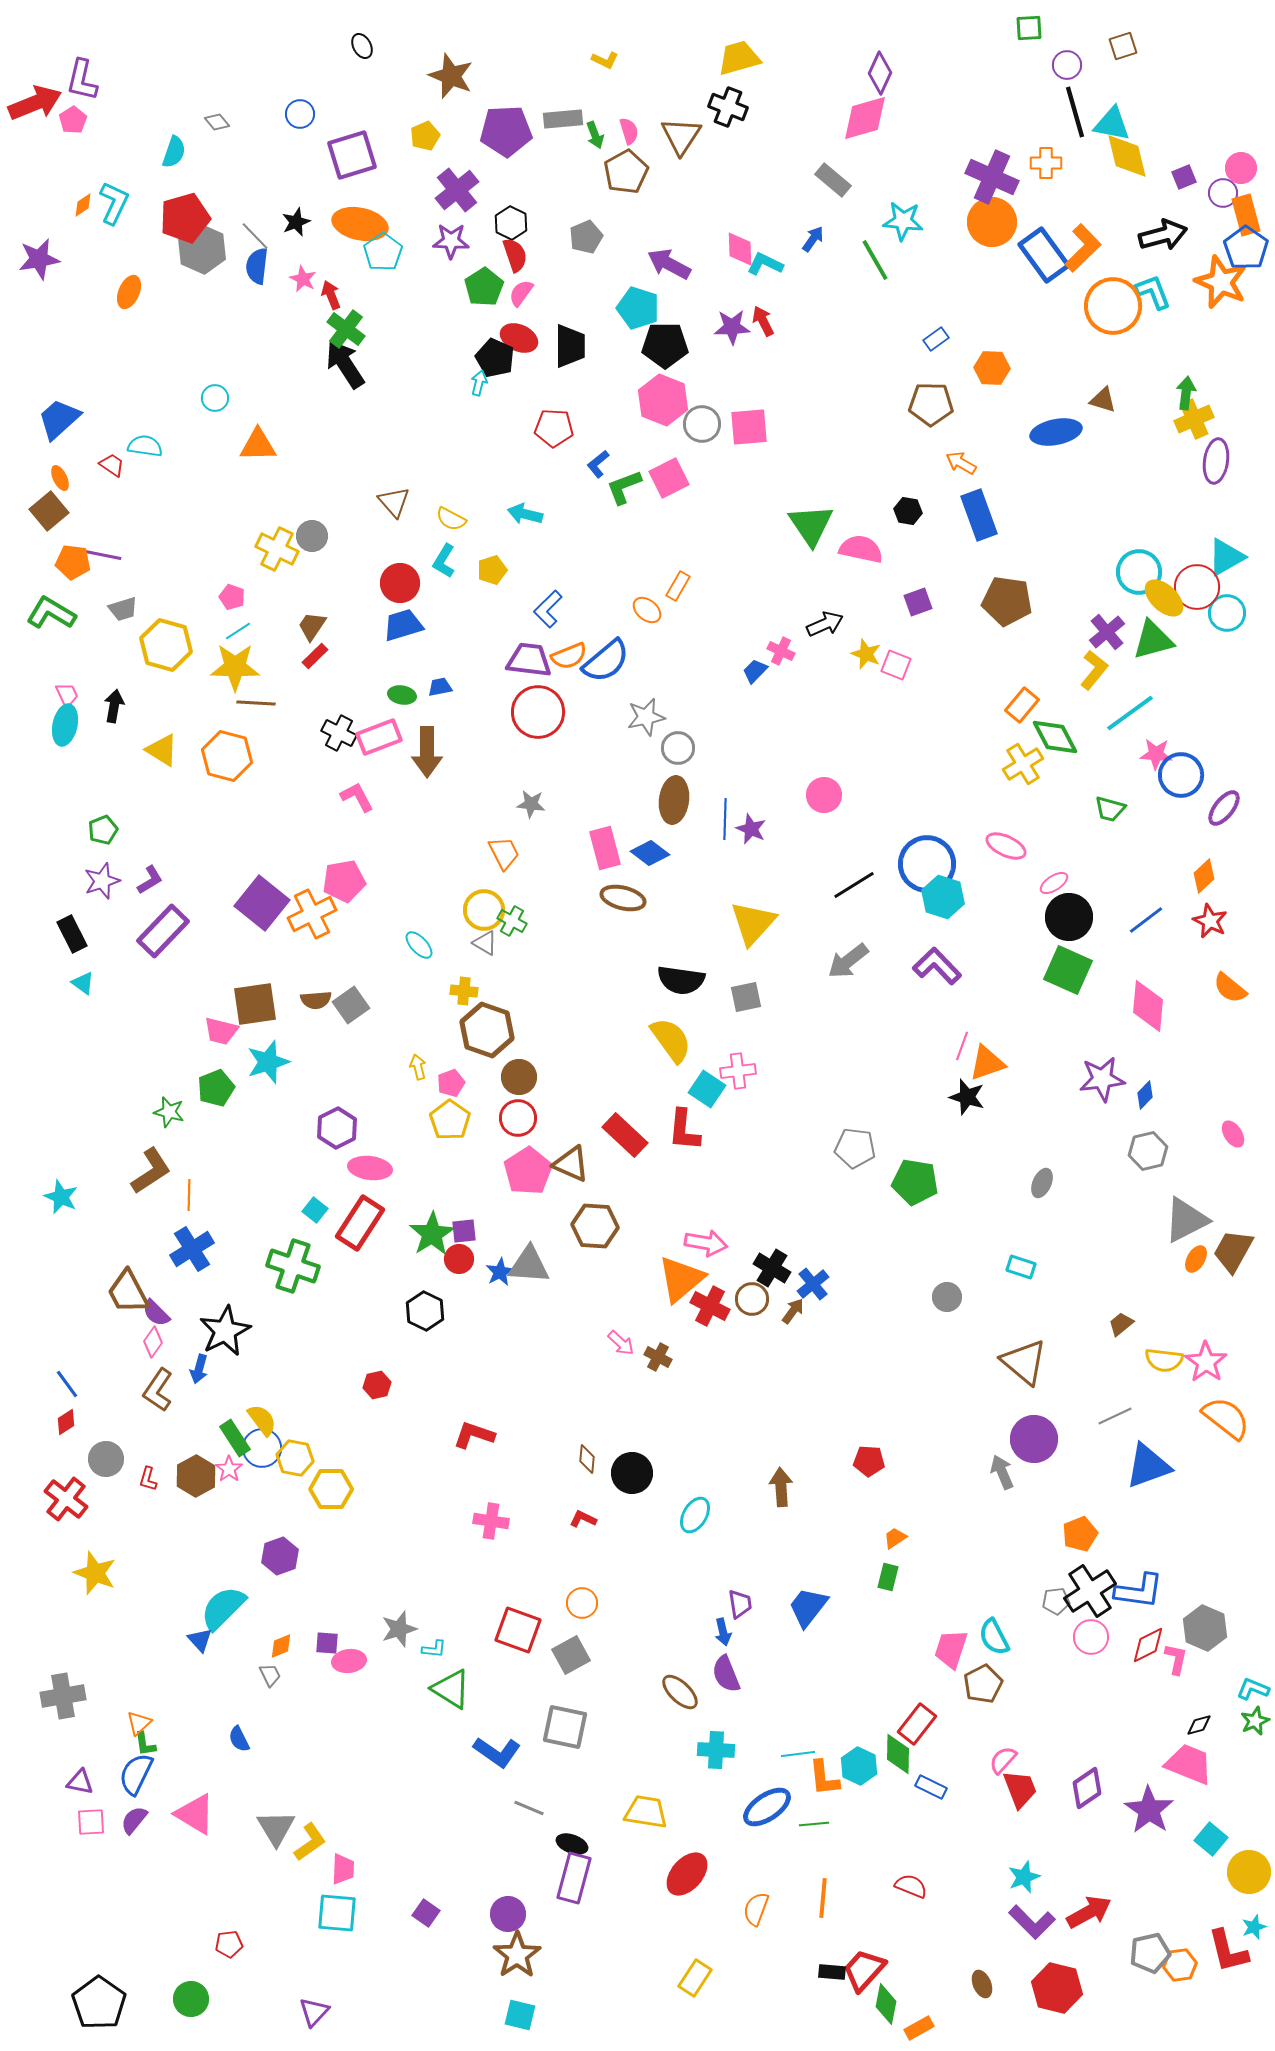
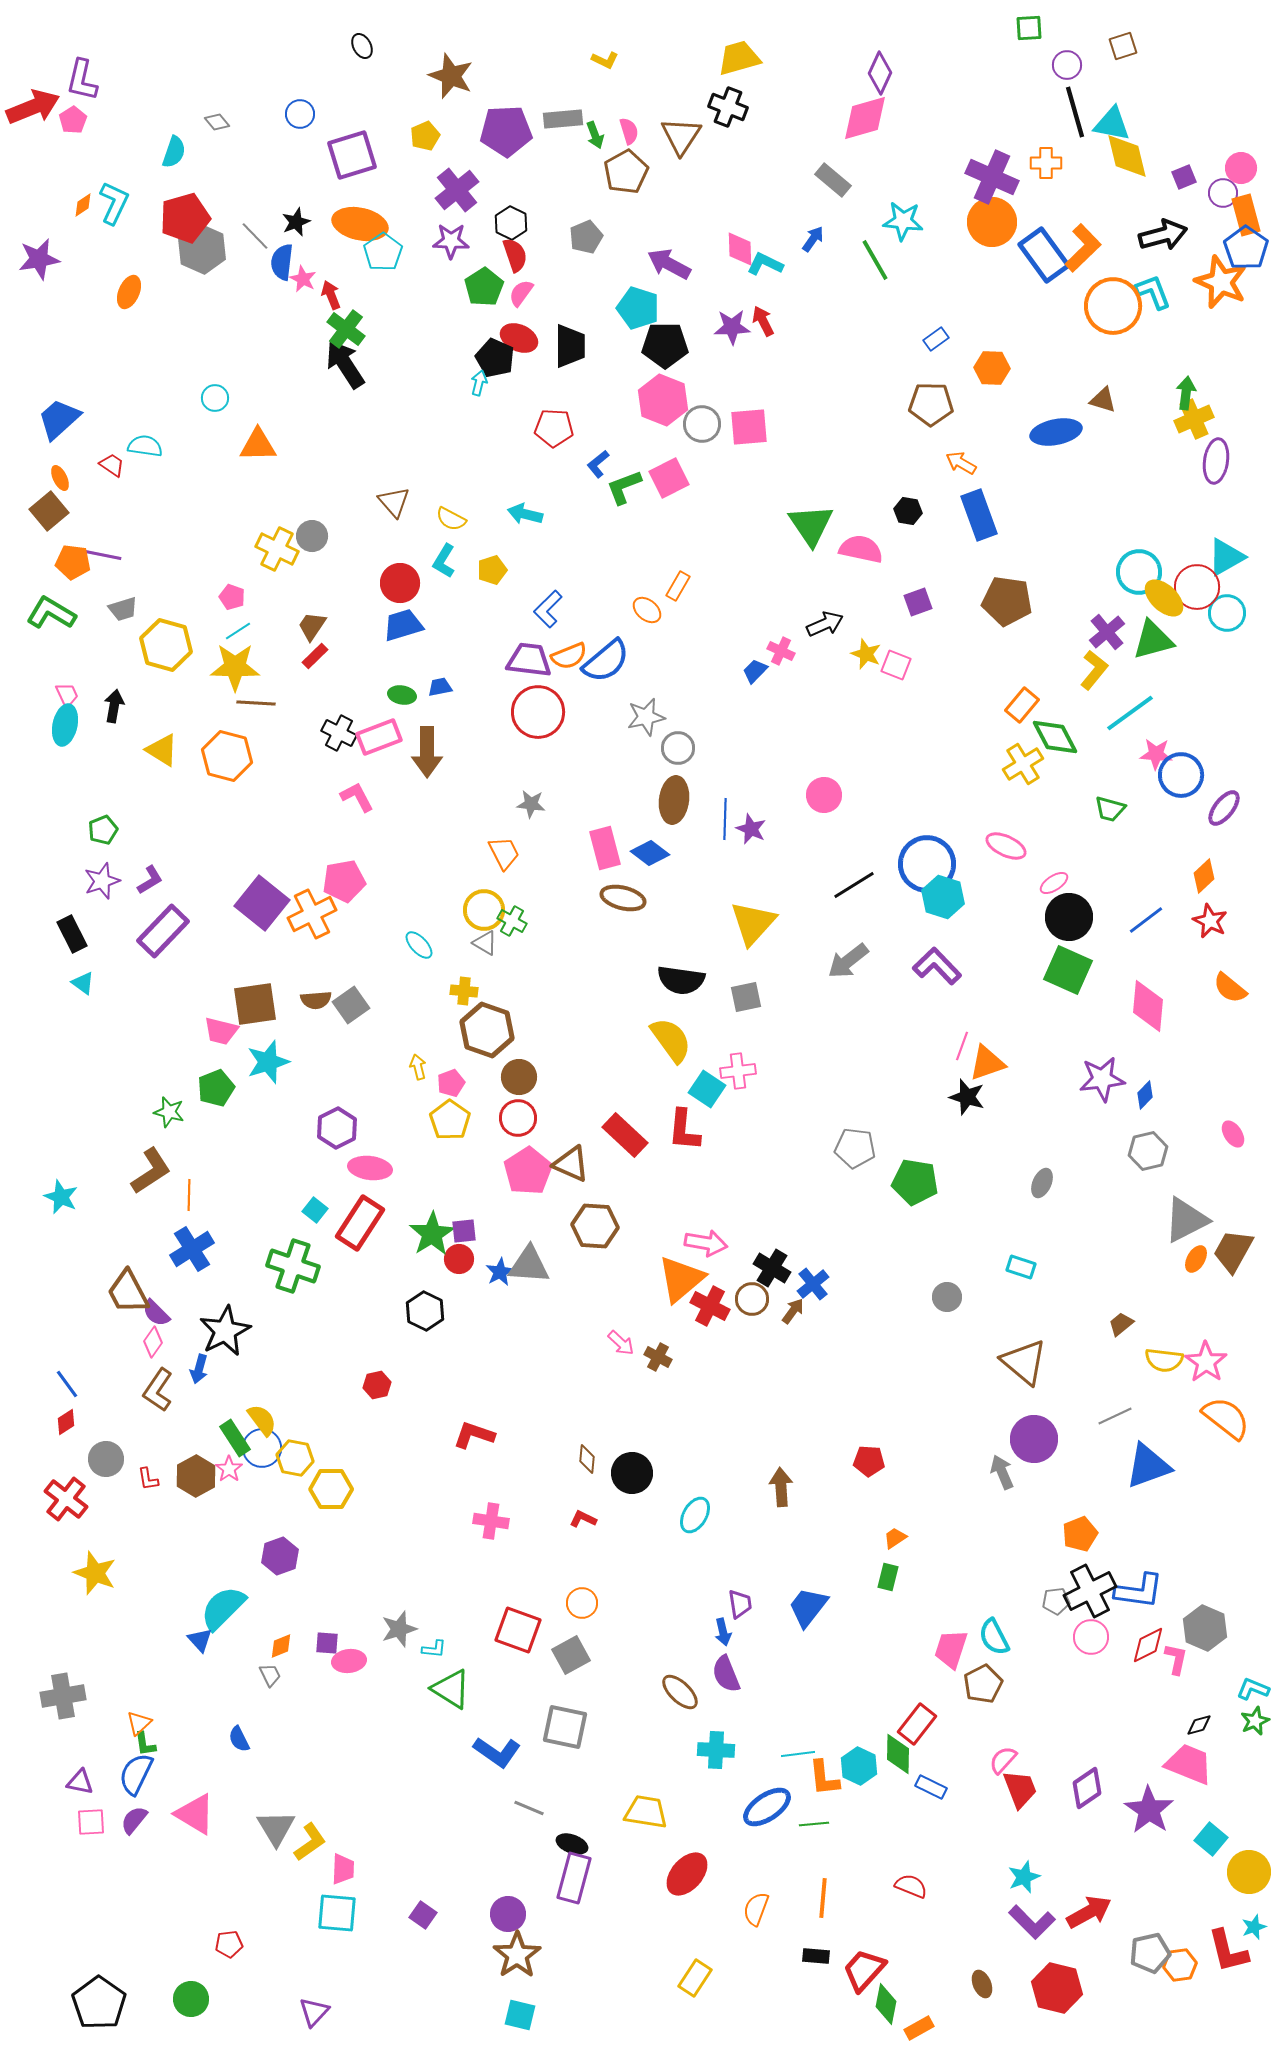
red arrow at (35, 103): moved 2 px left, 4 px down
blue semicircle at (257, 266): moved 25 px right, 4 px up
red L-shape at (148, 1479): rotated 25 degrees counterclockwise
black cross at (1090, 1591): rotated 6 degrees clockwise
purple square at (426, 1913): moved 3 px left, 2 px down
black rectangle at (832, 1972): moved 16 px left, 16 px up
